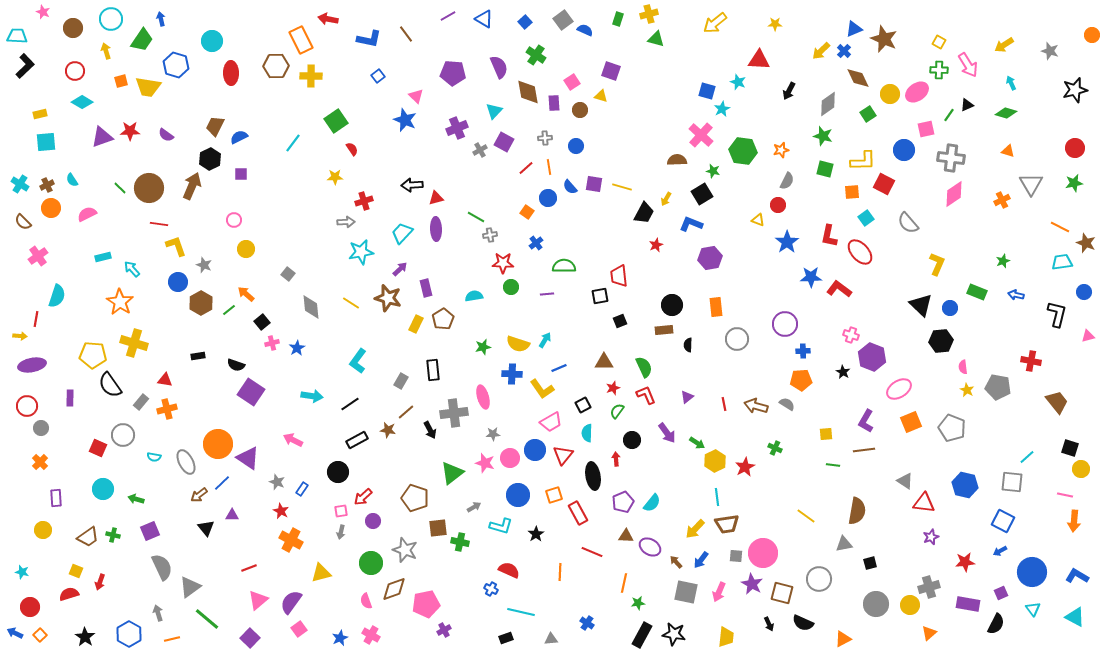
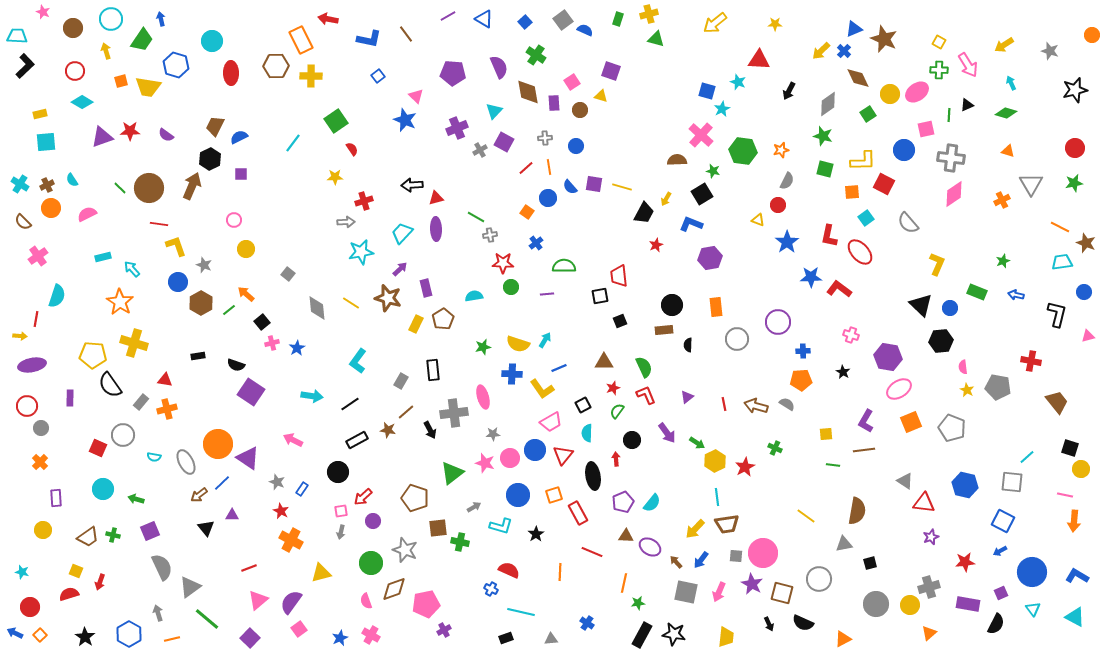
green line at (949, 115): rotated 32 degrees counterclockwise
gray diamond at (311, 307): moved 6 px right, 1 px down
purple circle at (785, 324): moved 7 px left, 2 px up
purple hexagon at (872, 357): moved 16 px right; rotated 12 degrees counterclockwise
